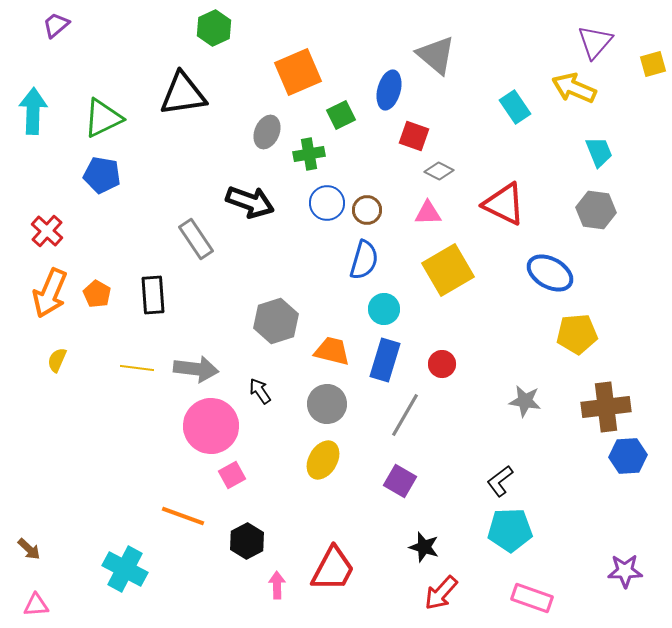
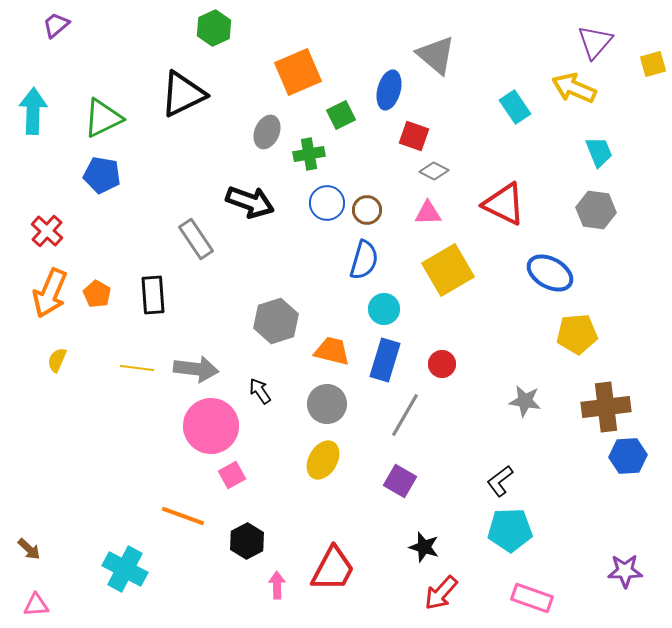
black triangle at (183, 94): rotated 18 degrees counterclockwise
gray diamond at (439, 171): moved 5 px left
